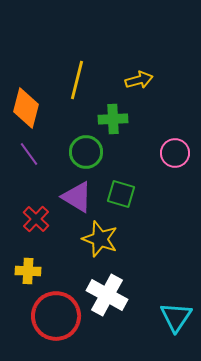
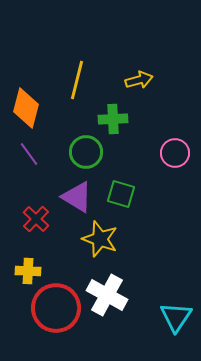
red circle: moved 8 px up
